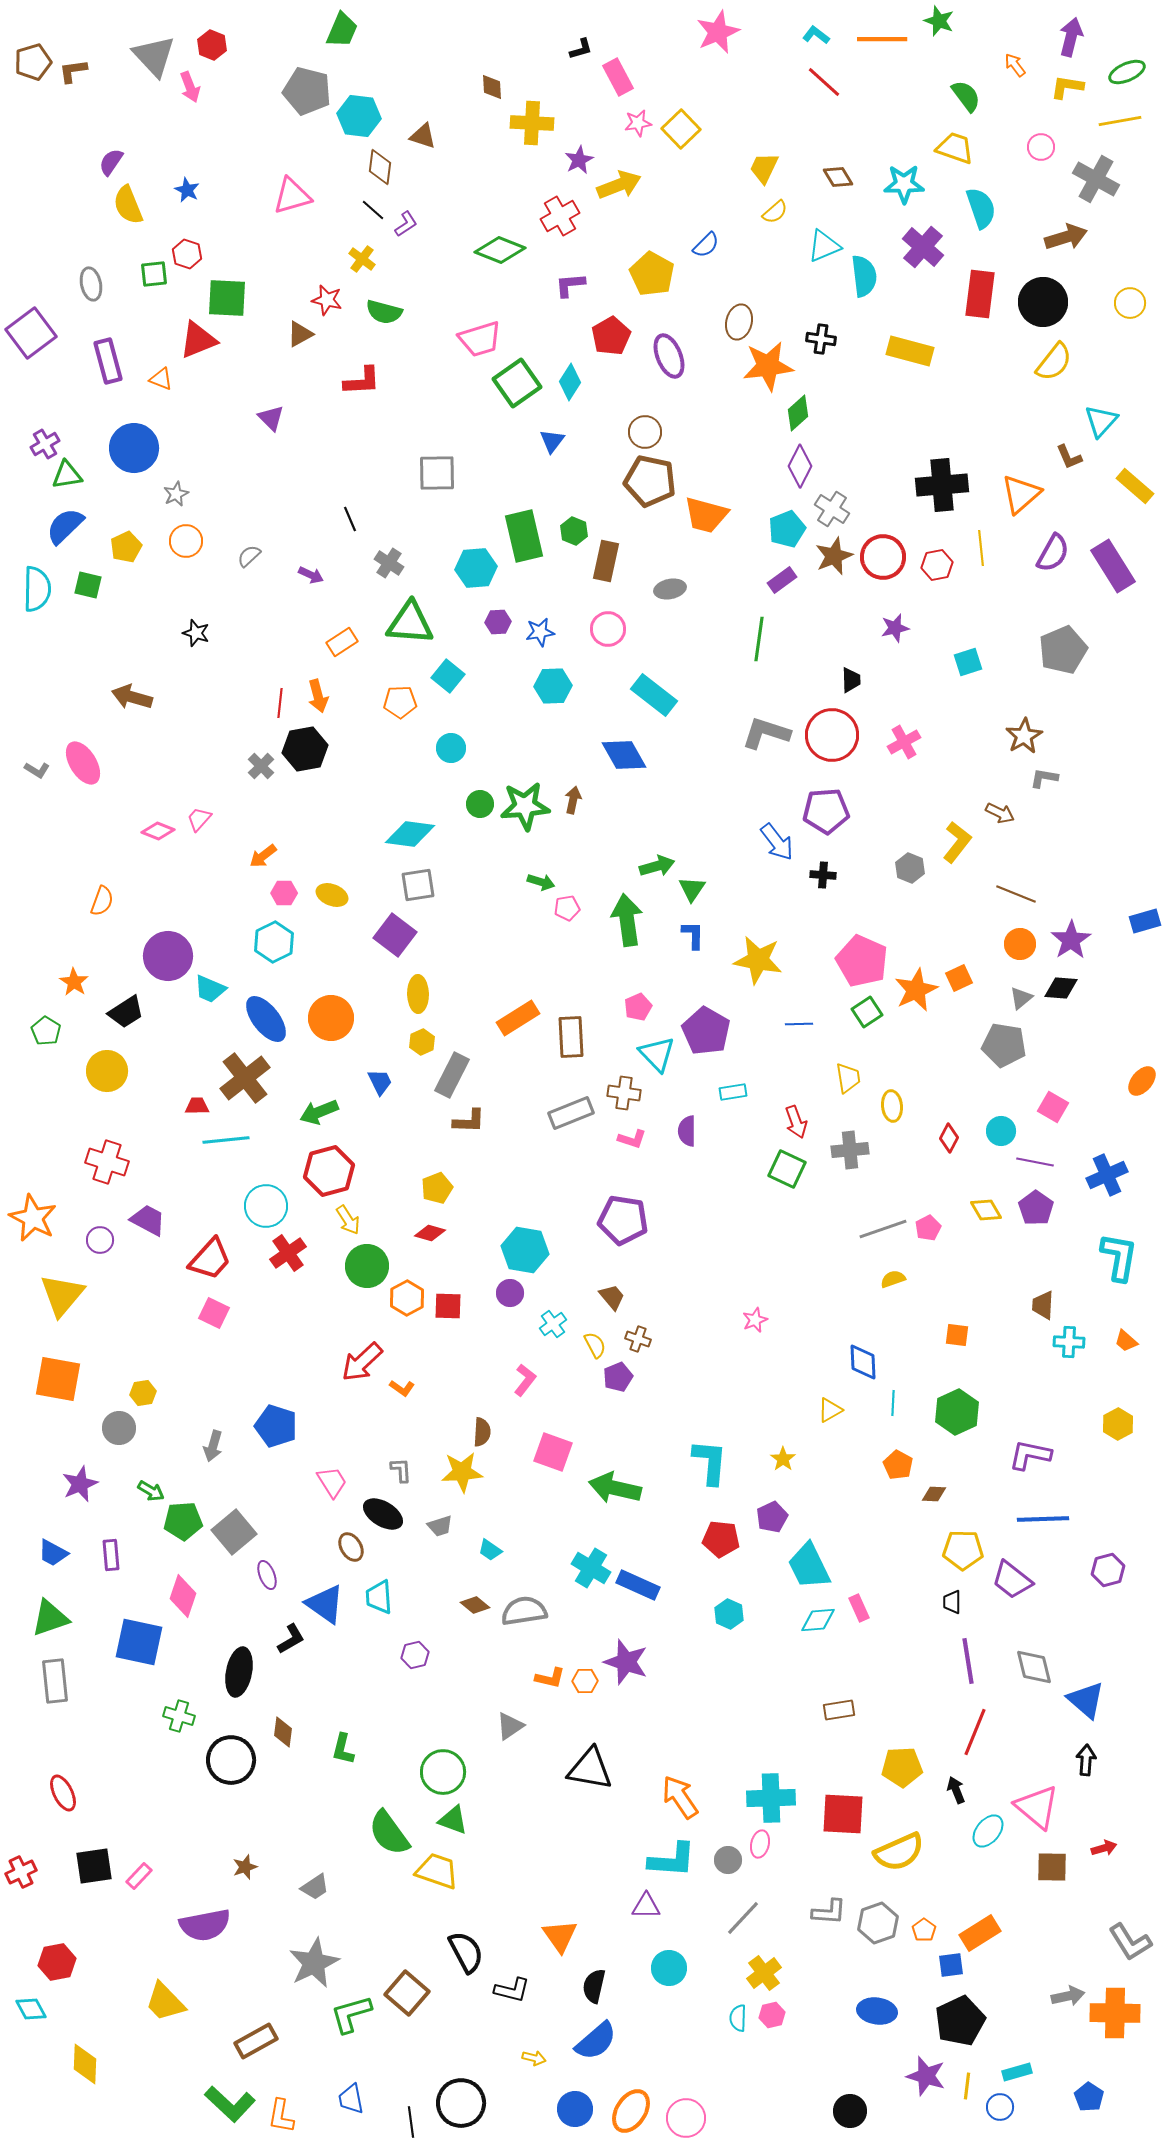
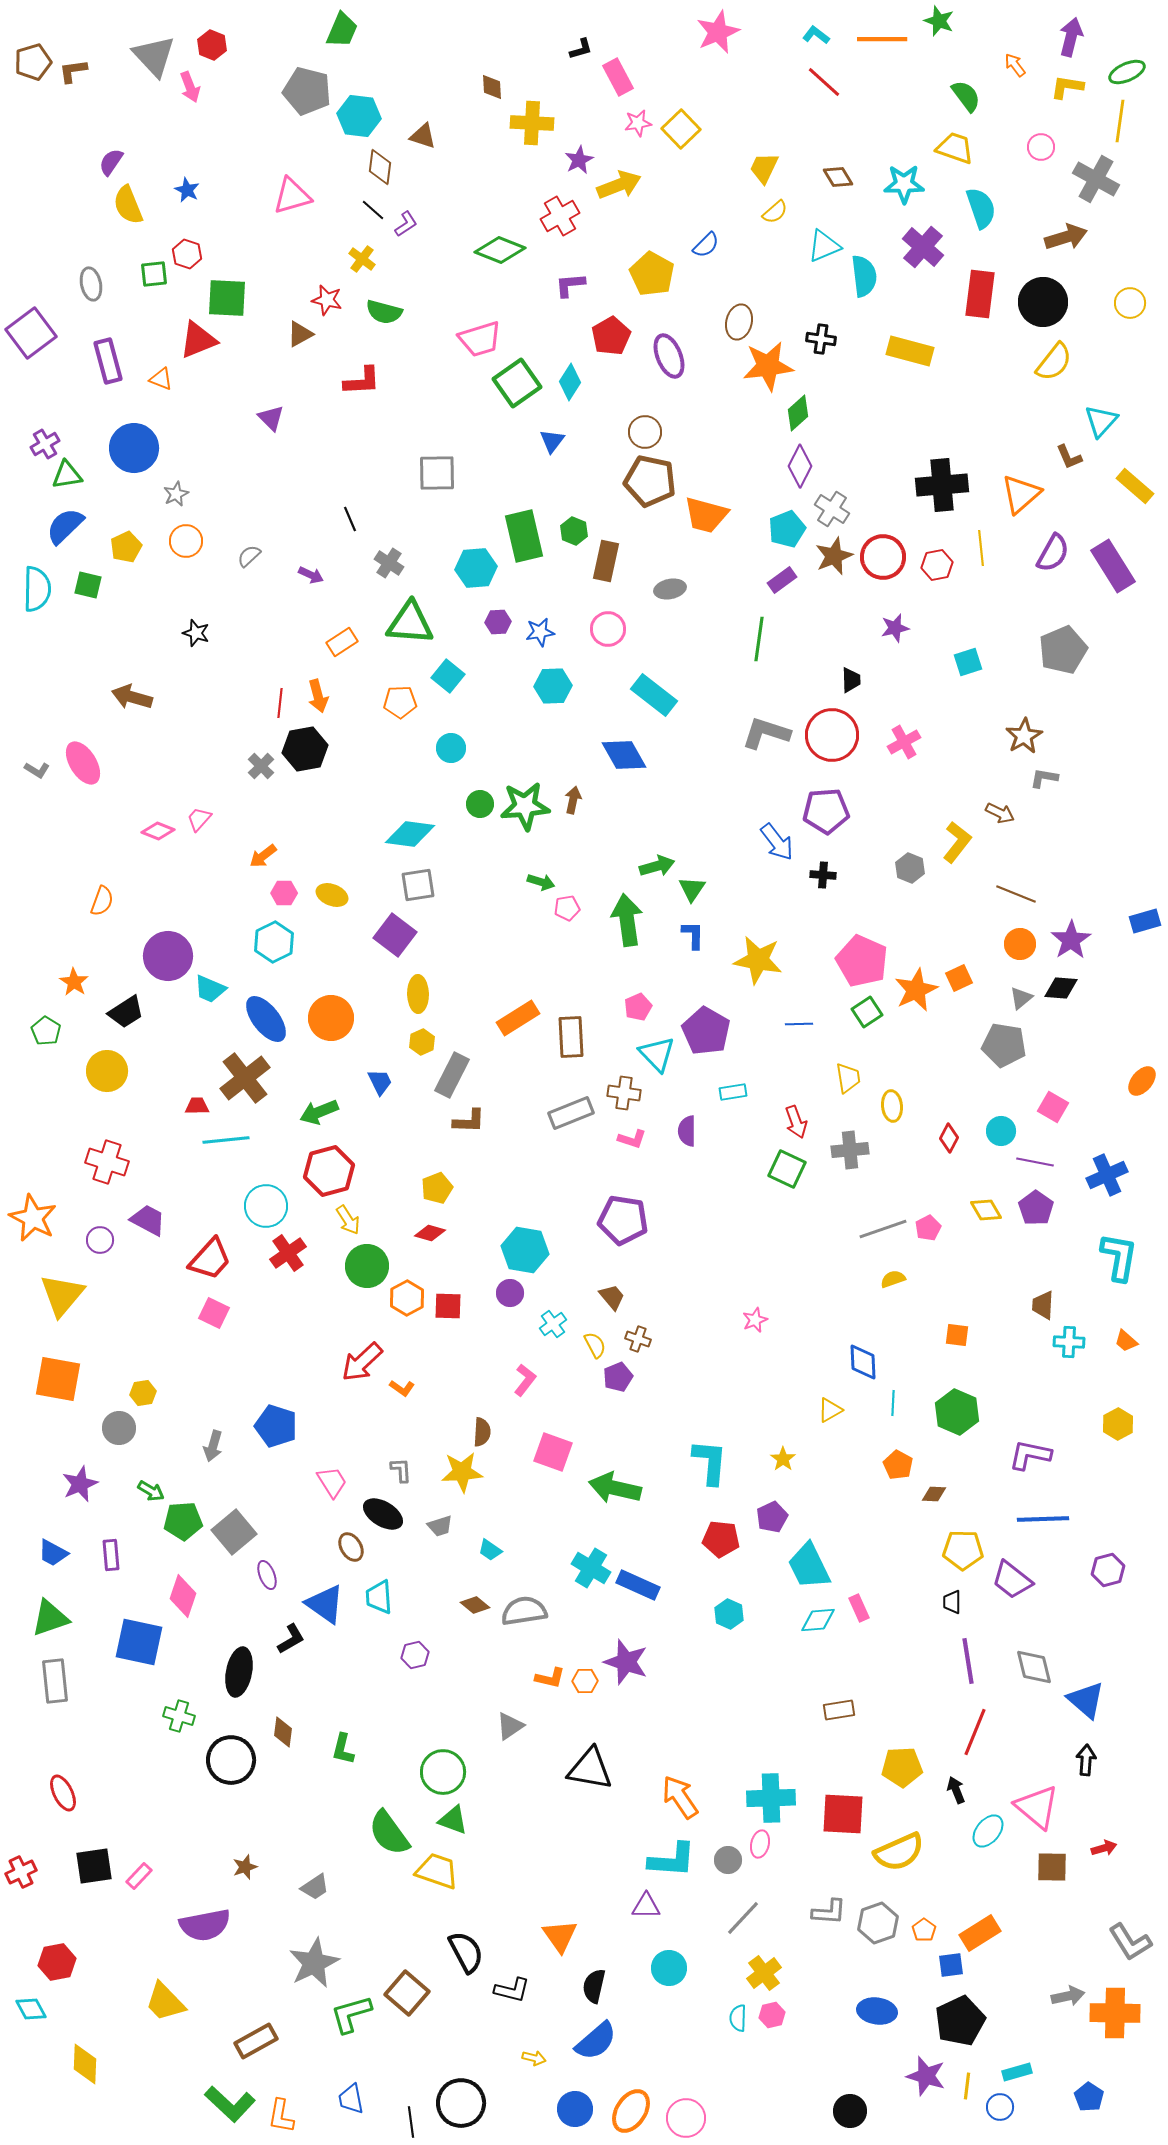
yellow line at (1120, 121): rotated 72 degrees counterclockwise
green hexagon at (957, 1412): rotated 12 degrees counterclockwise
